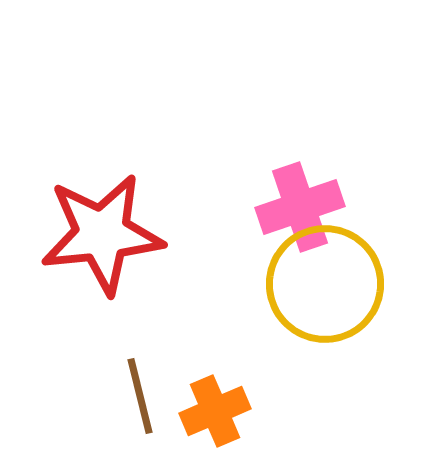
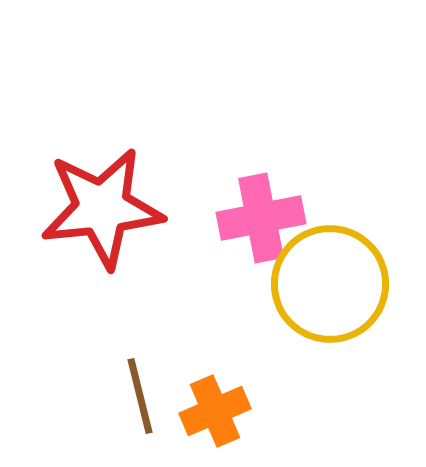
pink cross: moved 39 px left, 11 px down; rotated 8 degrees clockwise
red star: moved 26 px up
yellow circle: moved 5 px right
